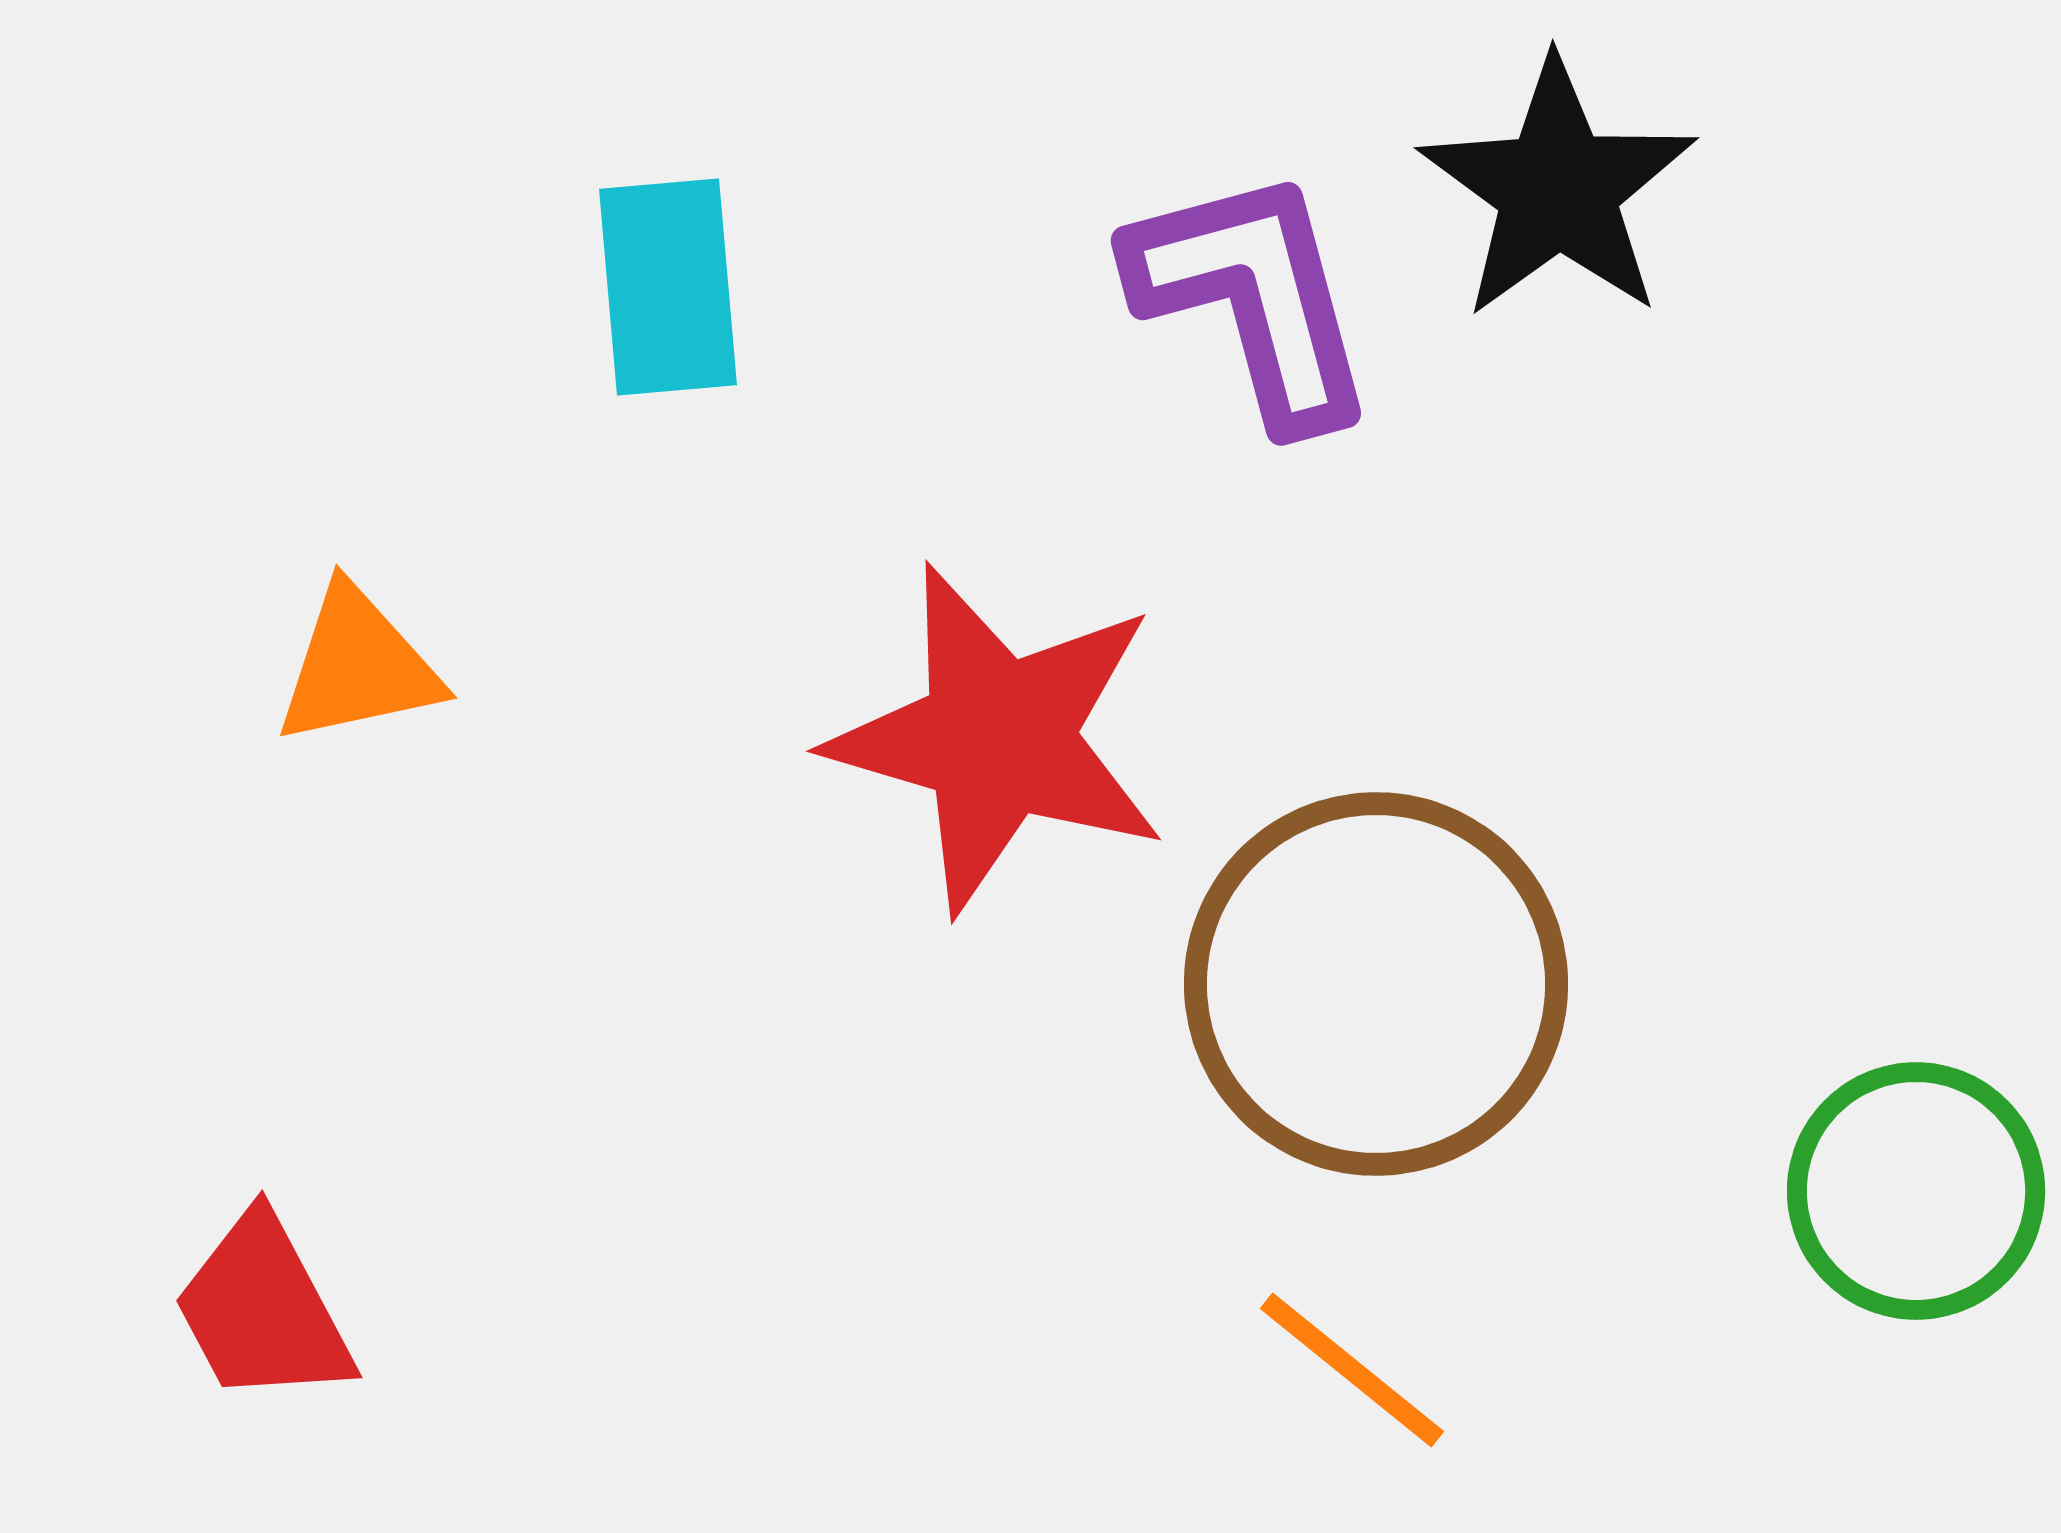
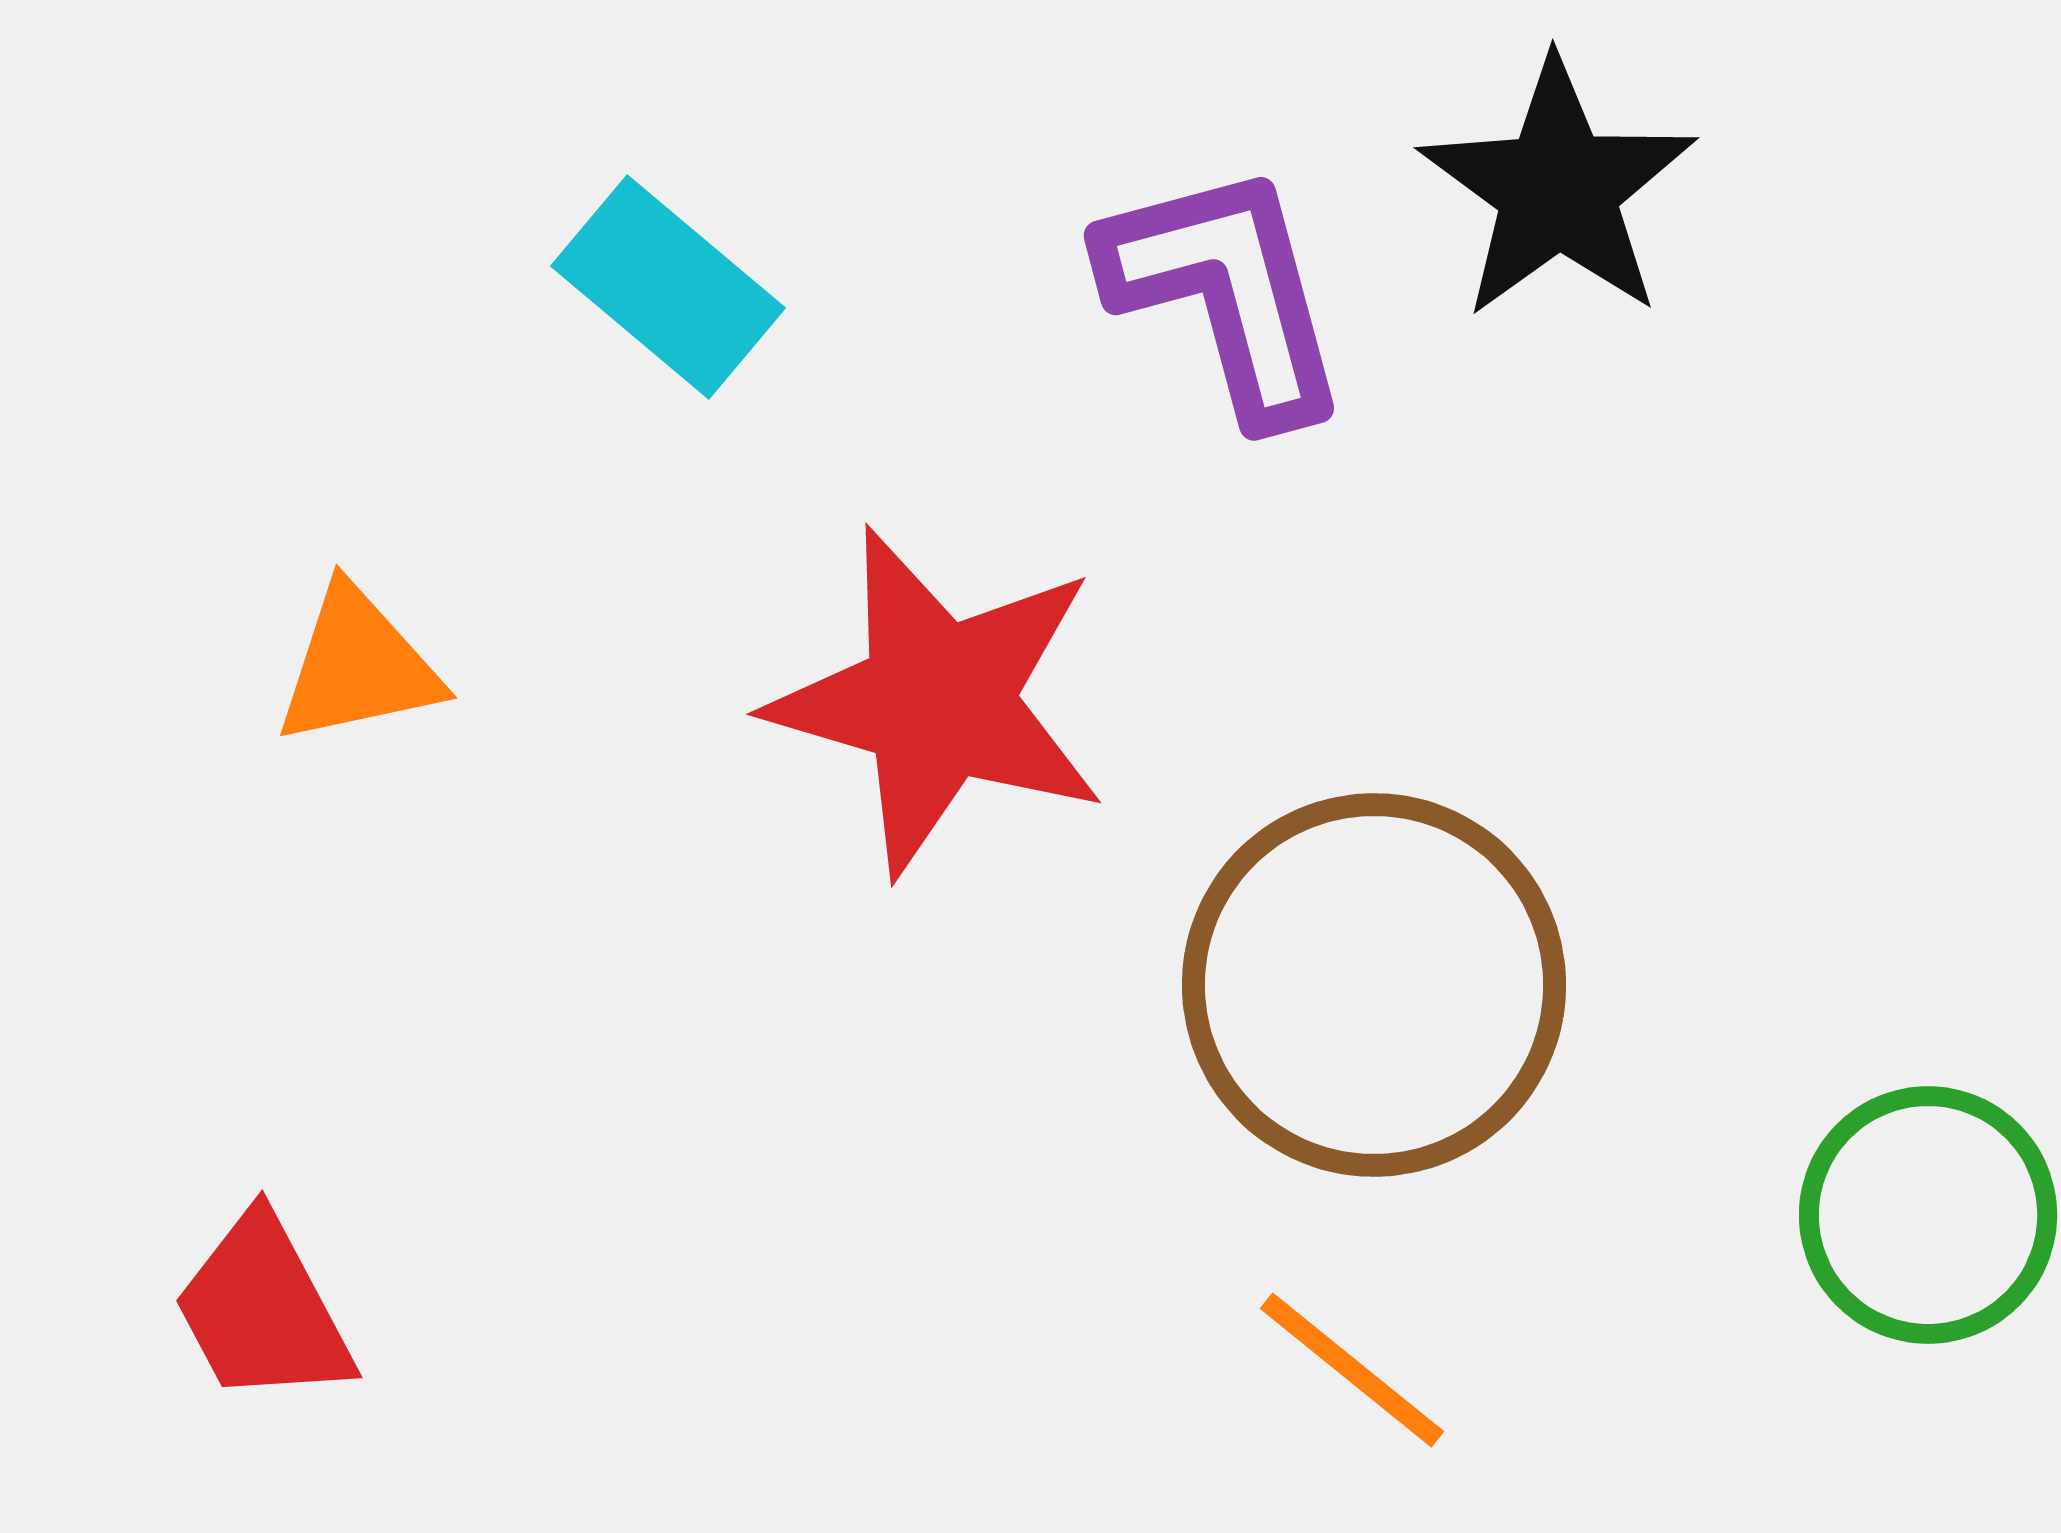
cyan rectangle: rotated 45 degrees counterclockwise
purple L-shape: moved 27 px left, 5 px up
red star: moved 60 px left, 37 px up
brown circle: moved 2 px left, 1 px down
green circle: moved 12 px right, 24 px down
